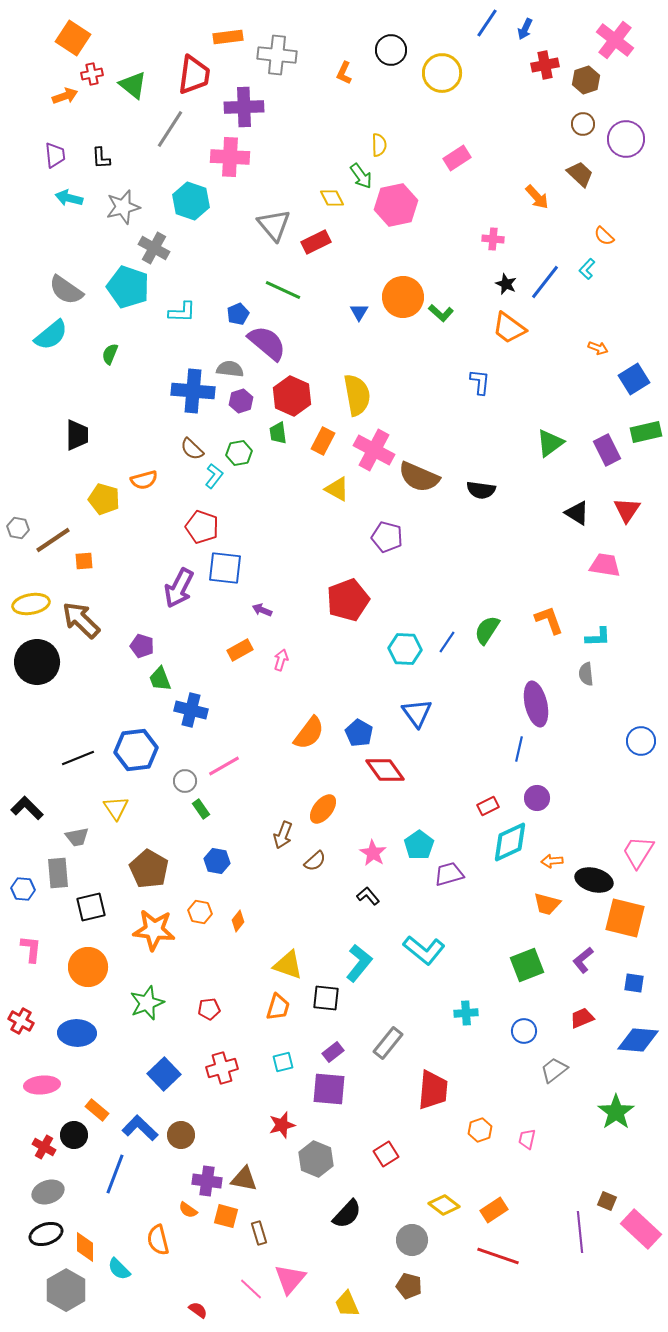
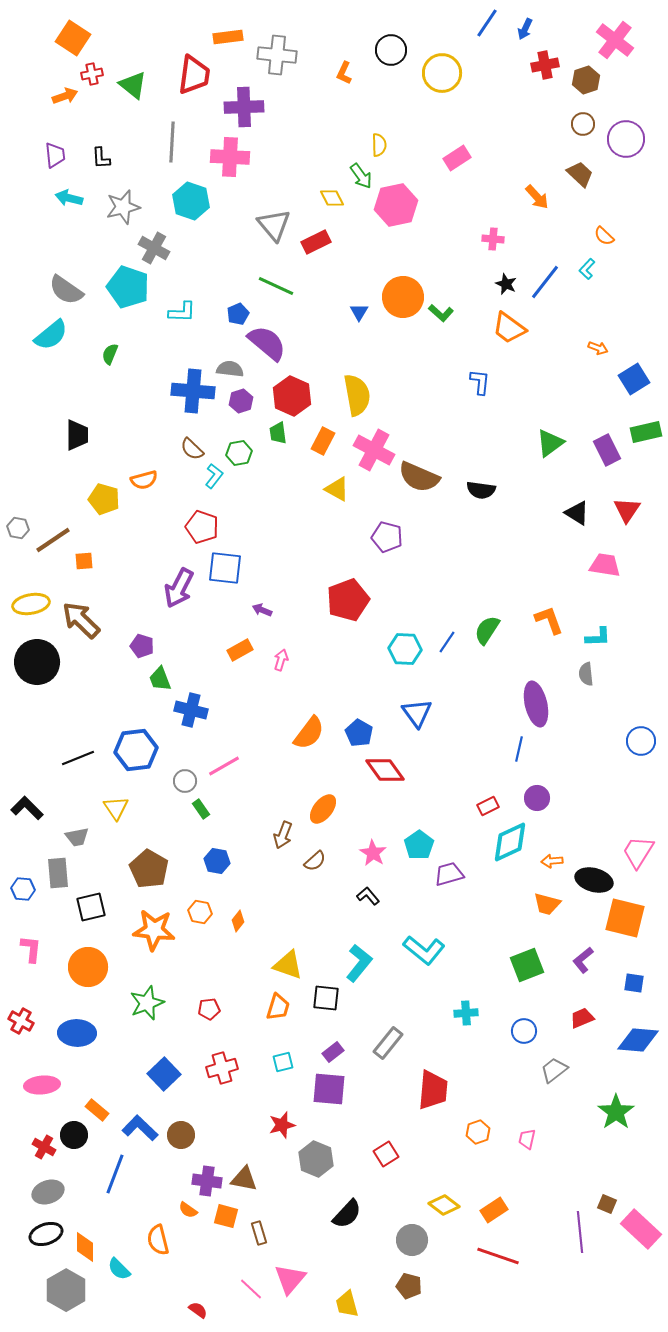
gray line at (170, 129): moved 2 px right, 13 px down; rotated 30 degrees counterclockwise
green line at (283, 290): moved 7 px left, 4 px up
orange hexagon at (480, 1130): moved 2 px left, 2 px down
brown square at (607, 1201): moved 3 px down
yellow trapezoid at (347, 1304): rotated 8 degrees clockwise
